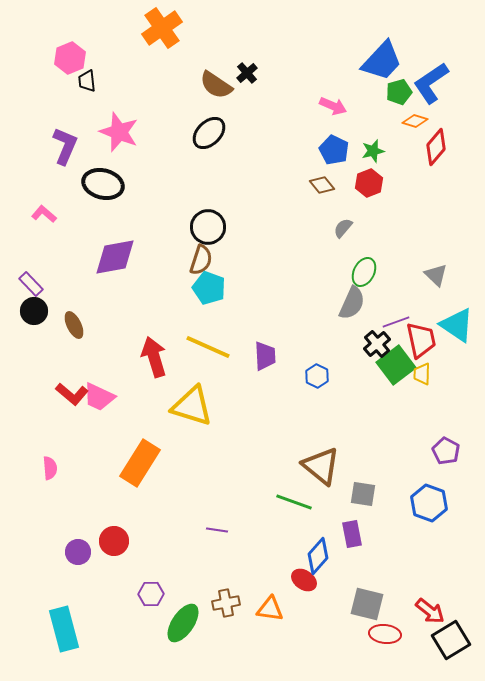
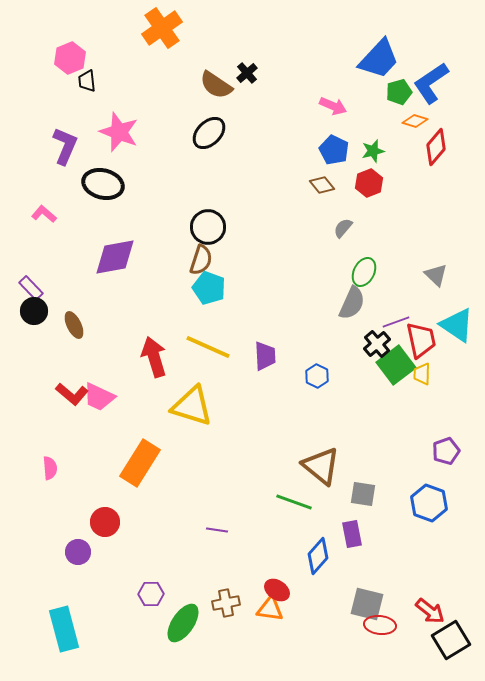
blue trapezoid at (382, 61): moved 3 px left, 2 px up
purple rectangle at (31, 284): moved 4 px down
purple pentagon at (446, 451): rotated 24 degrees clockwise
red circle at (114, 541): moved 9 px left, 19 px up
red ellipse at (304, 580): moved 27 px left, 10 px down
red ellipse at (385, 634): moved 5 px left, 9 px up
